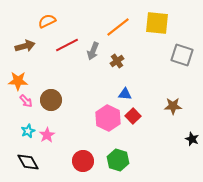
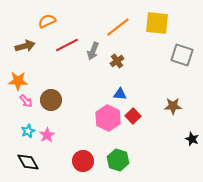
blue triangle: moved 5 px left
